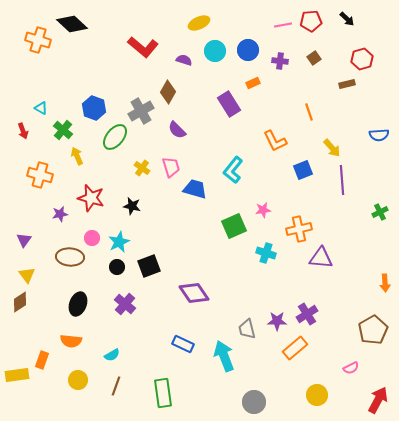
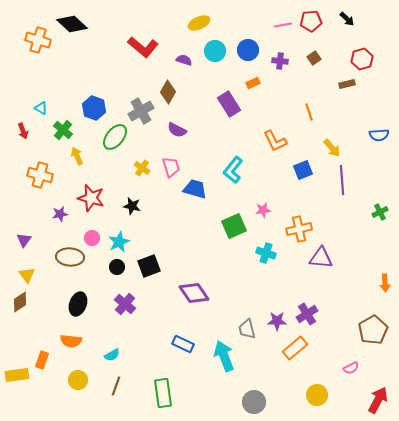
purple semicircle at (177, 130): rotated 18 degrees counterclockwise
